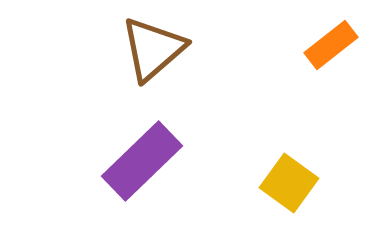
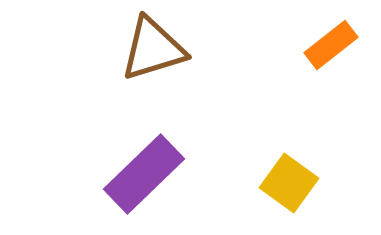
brown triangle: rotated 24 degrees clockwise
purple rectangle: moved 2 px right, 13 px down
